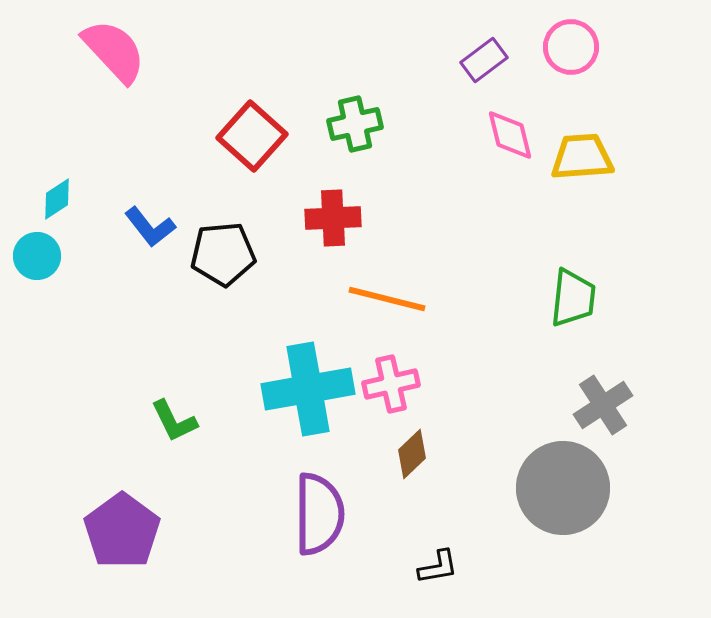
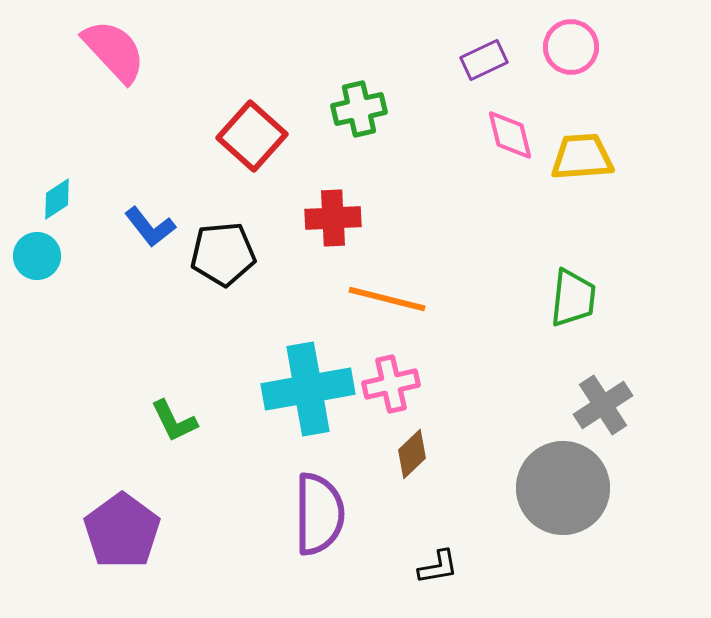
purple rectangle: rotated 12 degrees clockwise
green cross: moved 4 px right, 15 px up
